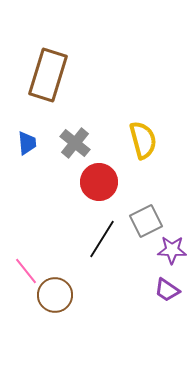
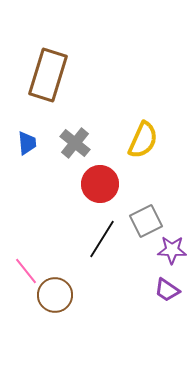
yellow semicircle: rotated 39 degrees clockwise
red circle: moved 1 px right, 2 px down
